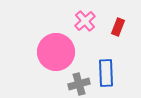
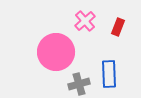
blue rectangle: moved 3 px right, 1 px down
